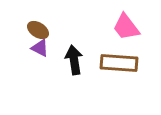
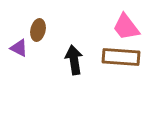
brown ellipse: rotated 70 degrees clockwise
purple triangle: moved 21 px left
brown rectangle: moved 2 px right, 6 px up
